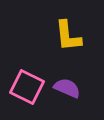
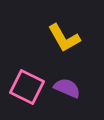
yellow L-shape: moved 4 px left, 2 px down; rotated 24 degrees counterclockwise
